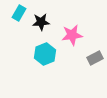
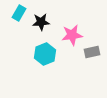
gray rectangle: moved 3 px left, 6 px up; rotated 14 degrees clockwise
